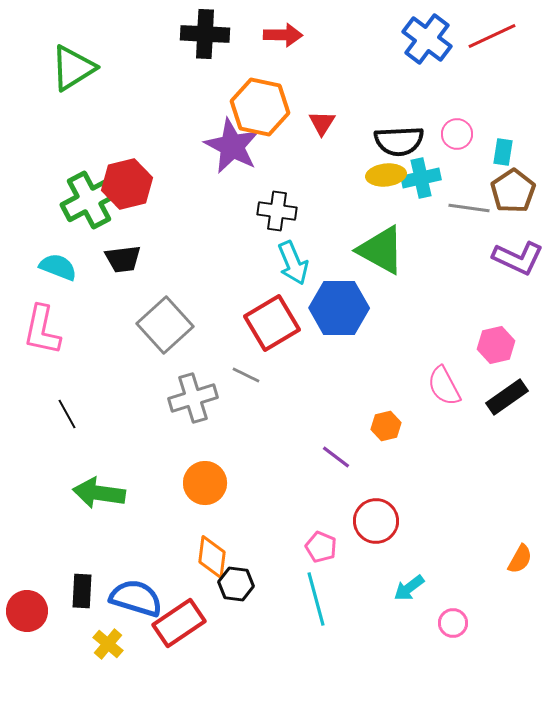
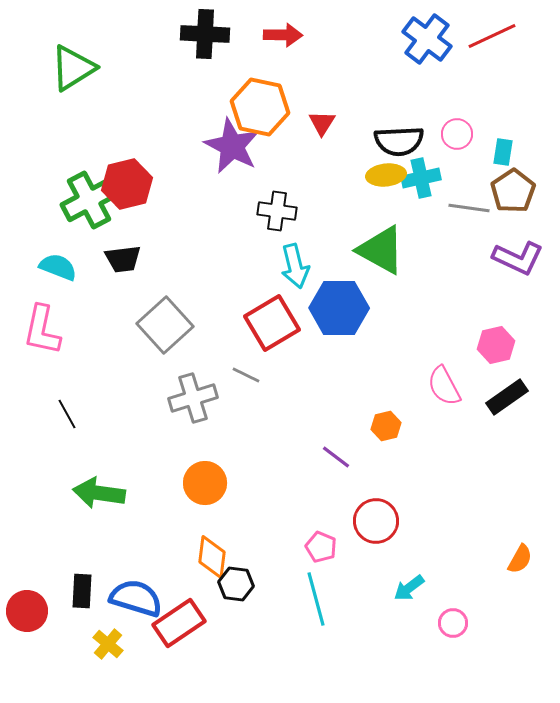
cyan arrow at (293, 263): moved 2 px right, 3 px down; rotated 9 degrees clockwise
